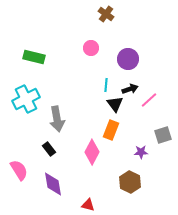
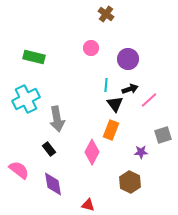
pink semicircle: rotated 20 degrees counterclockwise
